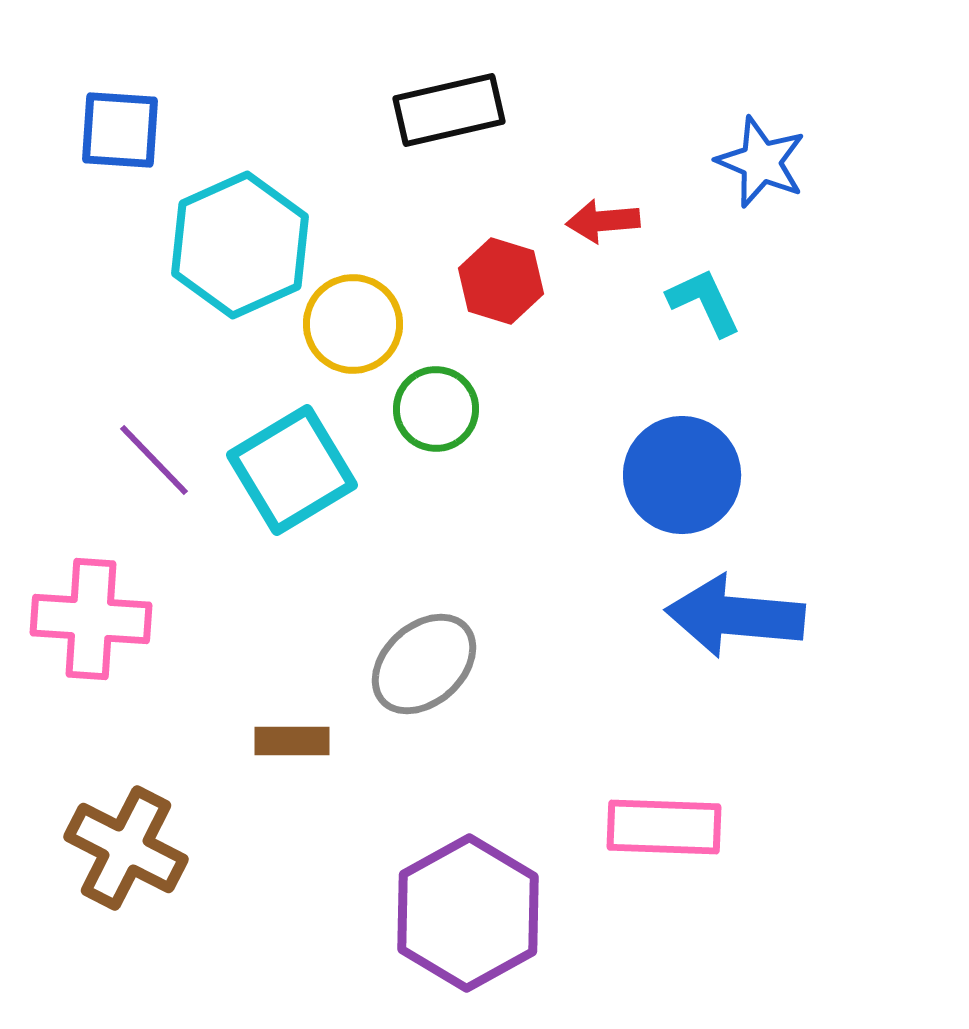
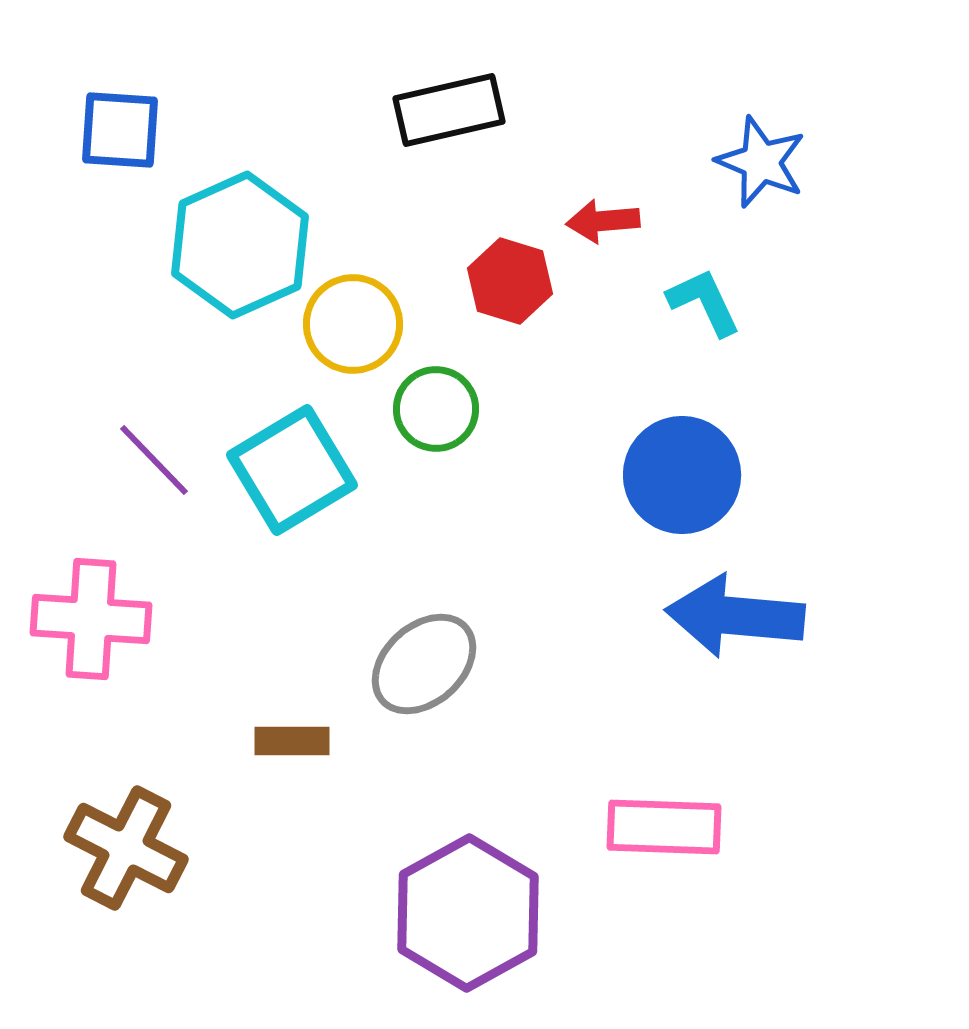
red hexagon: moved 9 px right
